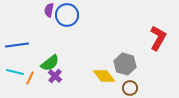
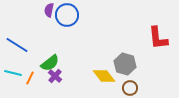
red L-shape: rotated 145 degrees clockwise
blue line: rotated 40 degrees clockwise
cyan line: moved 2 px left, 1 px down
